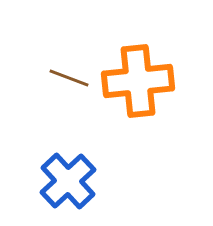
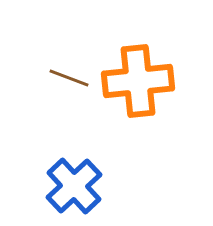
blue cross: moved 6 px right, 5 px down
